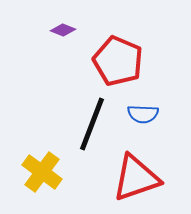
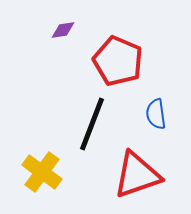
purple diamond: rotated 30 degrees counterclockwise
blue semicircle: moved 13 px right; rotated 80 degrees clockwise
red triangle: moved 1 px right, 3 px up
